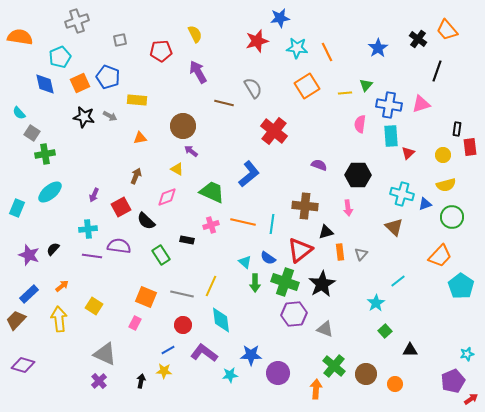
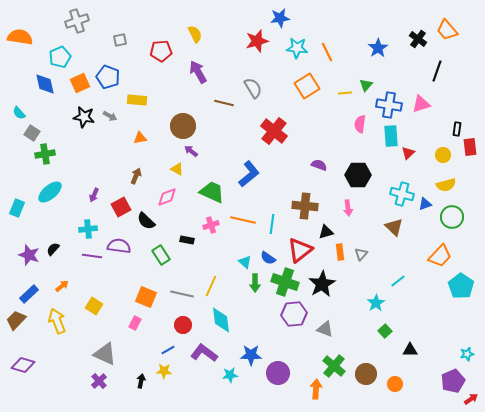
orange line at (243, 222): moved 2 px up
yellow arrow at (59, 319): moved 2 px left, 2 px down; rotated 15 degrees counterclockwise
